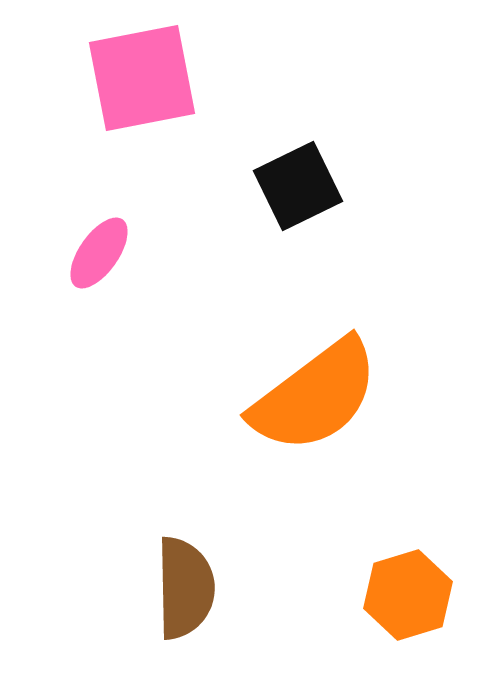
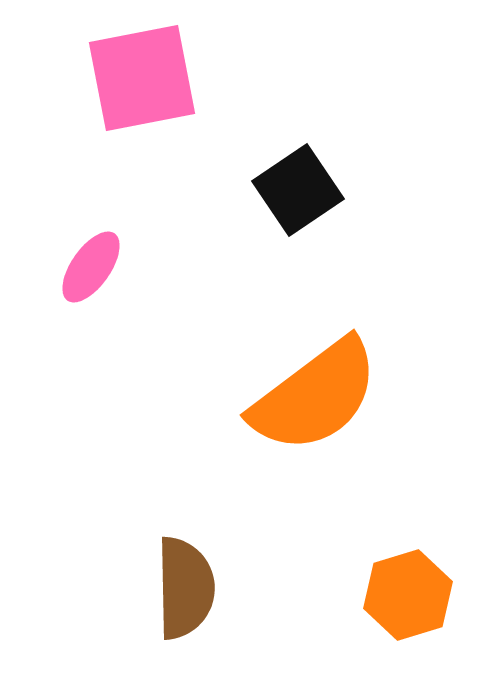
black square: moved 4 px down; rotated 8 degrees counterclockwise
pink ellipse: moved 8 px left, 14 px down
